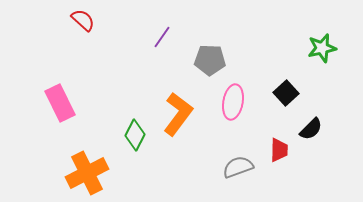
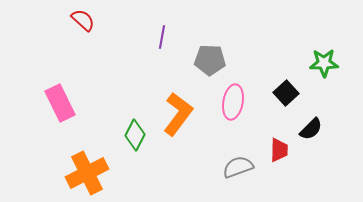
purple line: rotated 25 degrees counterclockwise
green star: moved 2 px right, 15 px down; rotated 12 degrees clockwise
